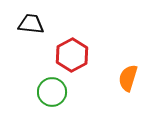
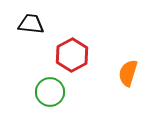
orange semicircle: moved 5 px up
green circle: moved 2 px left
